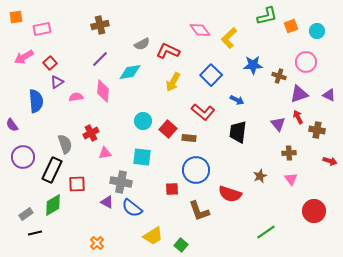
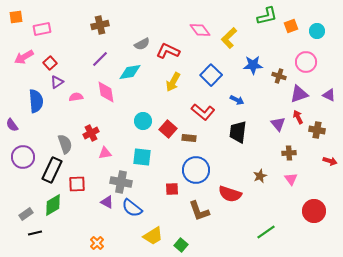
pink diamond at (103, 91): moved 3 px right, 1 px down; rotated 15 degrees counterclockwise
